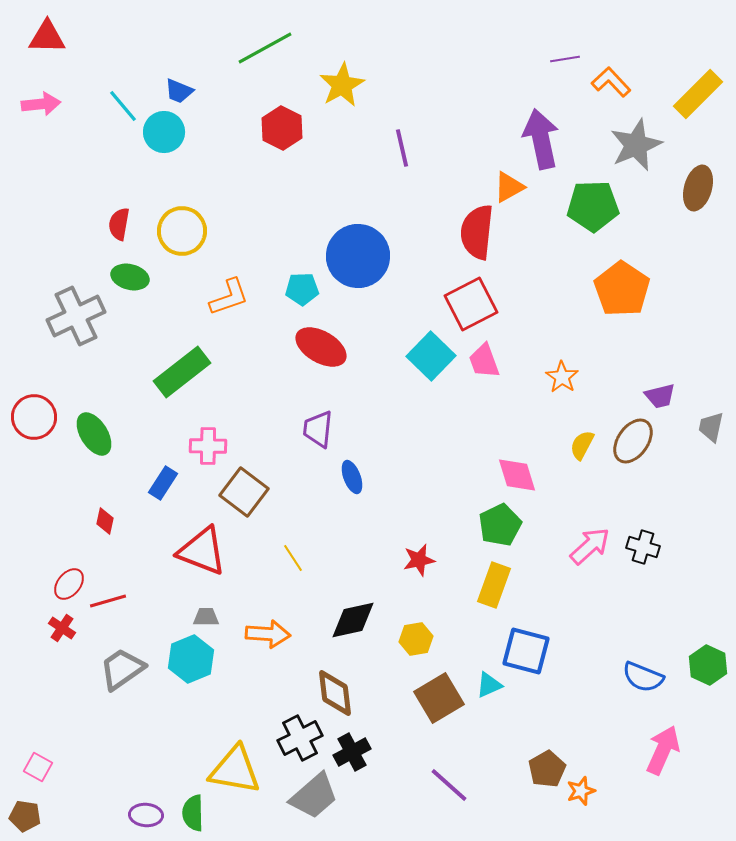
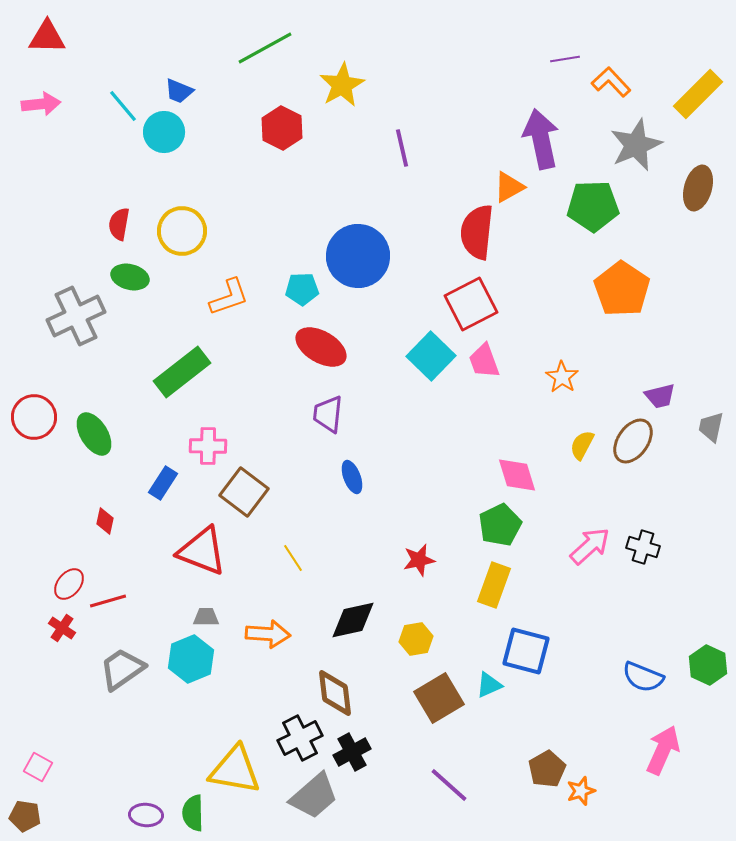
purple trapezoid at (318, 429): moved 10 px right, 15 px up
